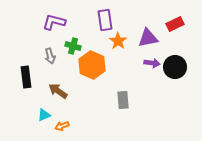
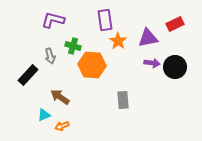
purple L-shape: moved 1 px left, 2 px up
orange hexagon: rotated 20 degrees counterclockwise
black rectangle: moved 2 px right, 2 px up; rotated 50 degrees clockwise
brown arrow: moved 2 px right, 6 px down
